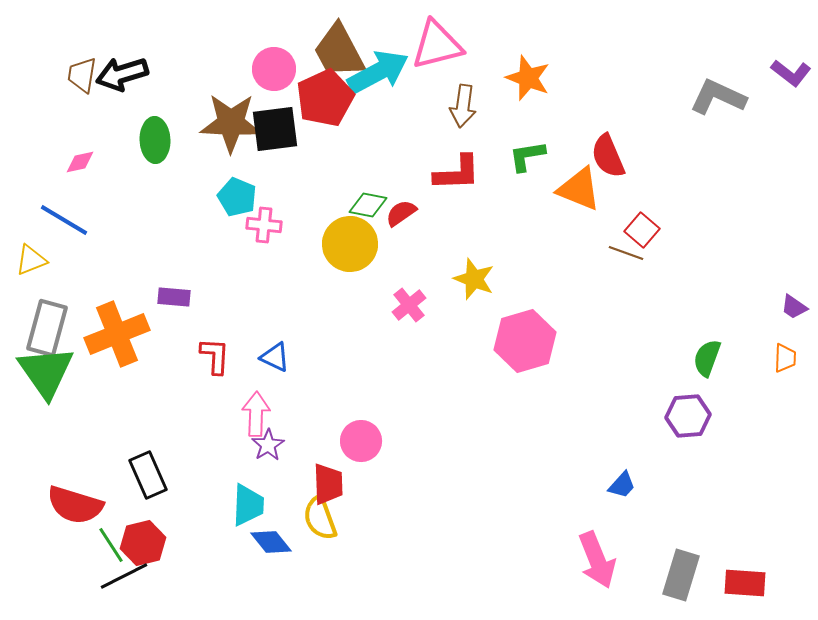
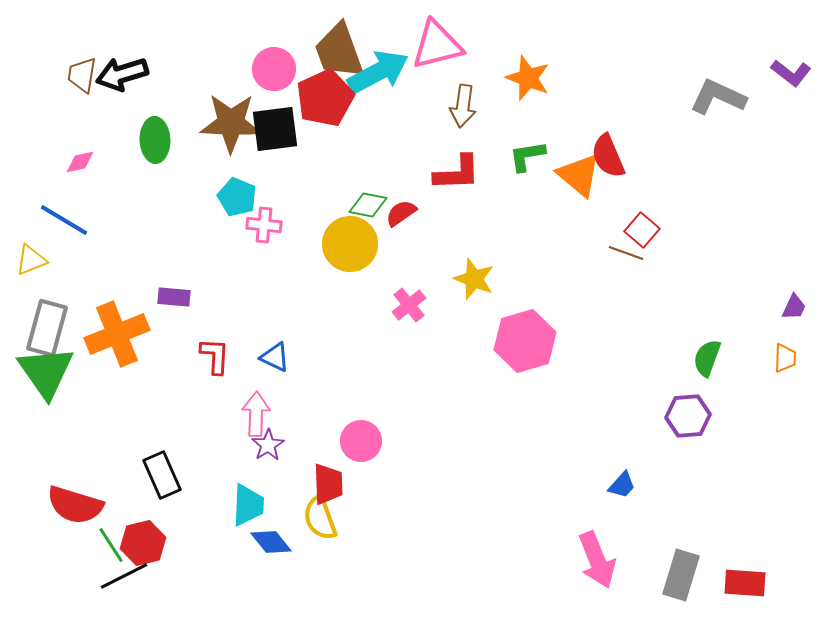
brown trapezoid at (339, 51): rotated 8 degrees clockwise
orange triangle at (579, 189): moved 14 px up; rotated 18 degrees clockwise
purple trapezoid at (794, 307): rotated 100 degrees counterclockwise
black rectangle at (148, 475): moved 14 px right
